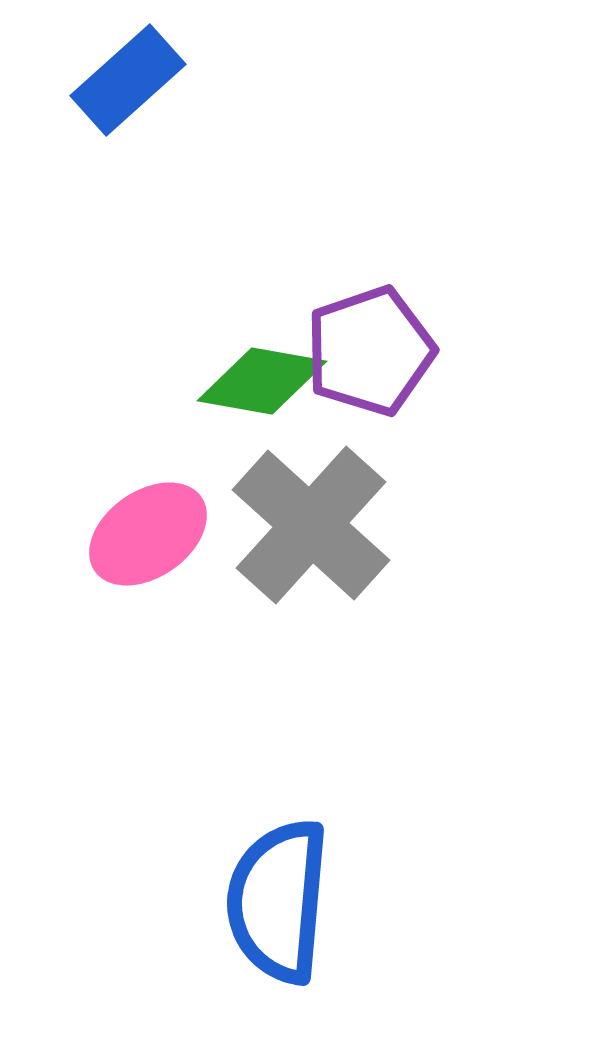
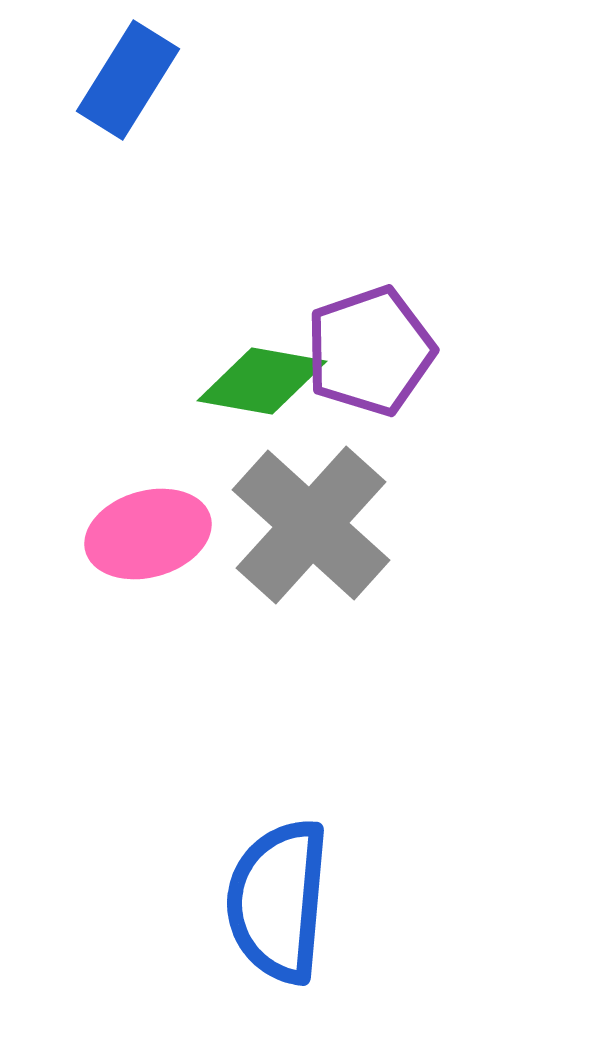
blue rectangle: rotated 16 degrees counterclockwise
pink ellipse: rotated 19 degrees clockwise
